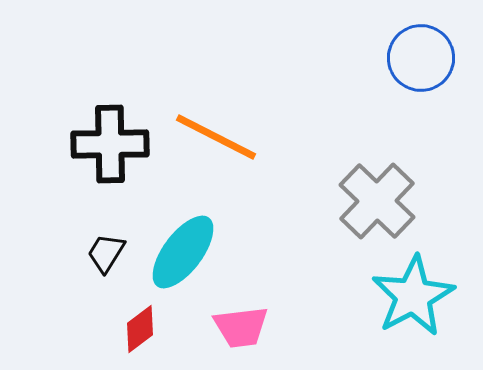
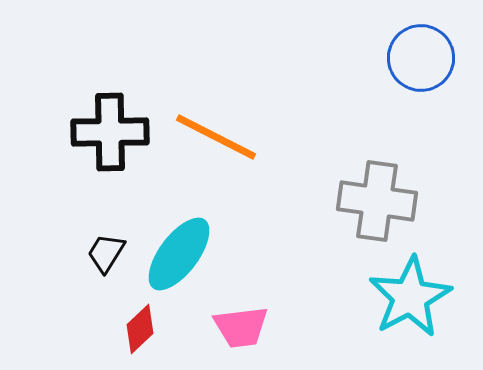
black cross: moved 12 px up
gray cross: rotated 36 degrees counterclockwise
cyan ellipse: moved 4 px left, 2 px down
cyan star: moved 3 px left, 1 px down
red diamond: rotated 6 degrees counterclockwise
